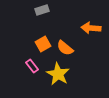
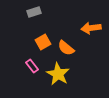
gray rectangle: moved 8 px left, 2 px down
orange arrow: rotated 12 degrees counterclockwise
orange square: moved 2 px up
orange semicircle: moved 1 px right
